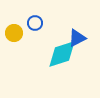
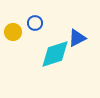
yellow circle: moved 1 px left, 1 px up
cyan diamond: moved 7 px left
